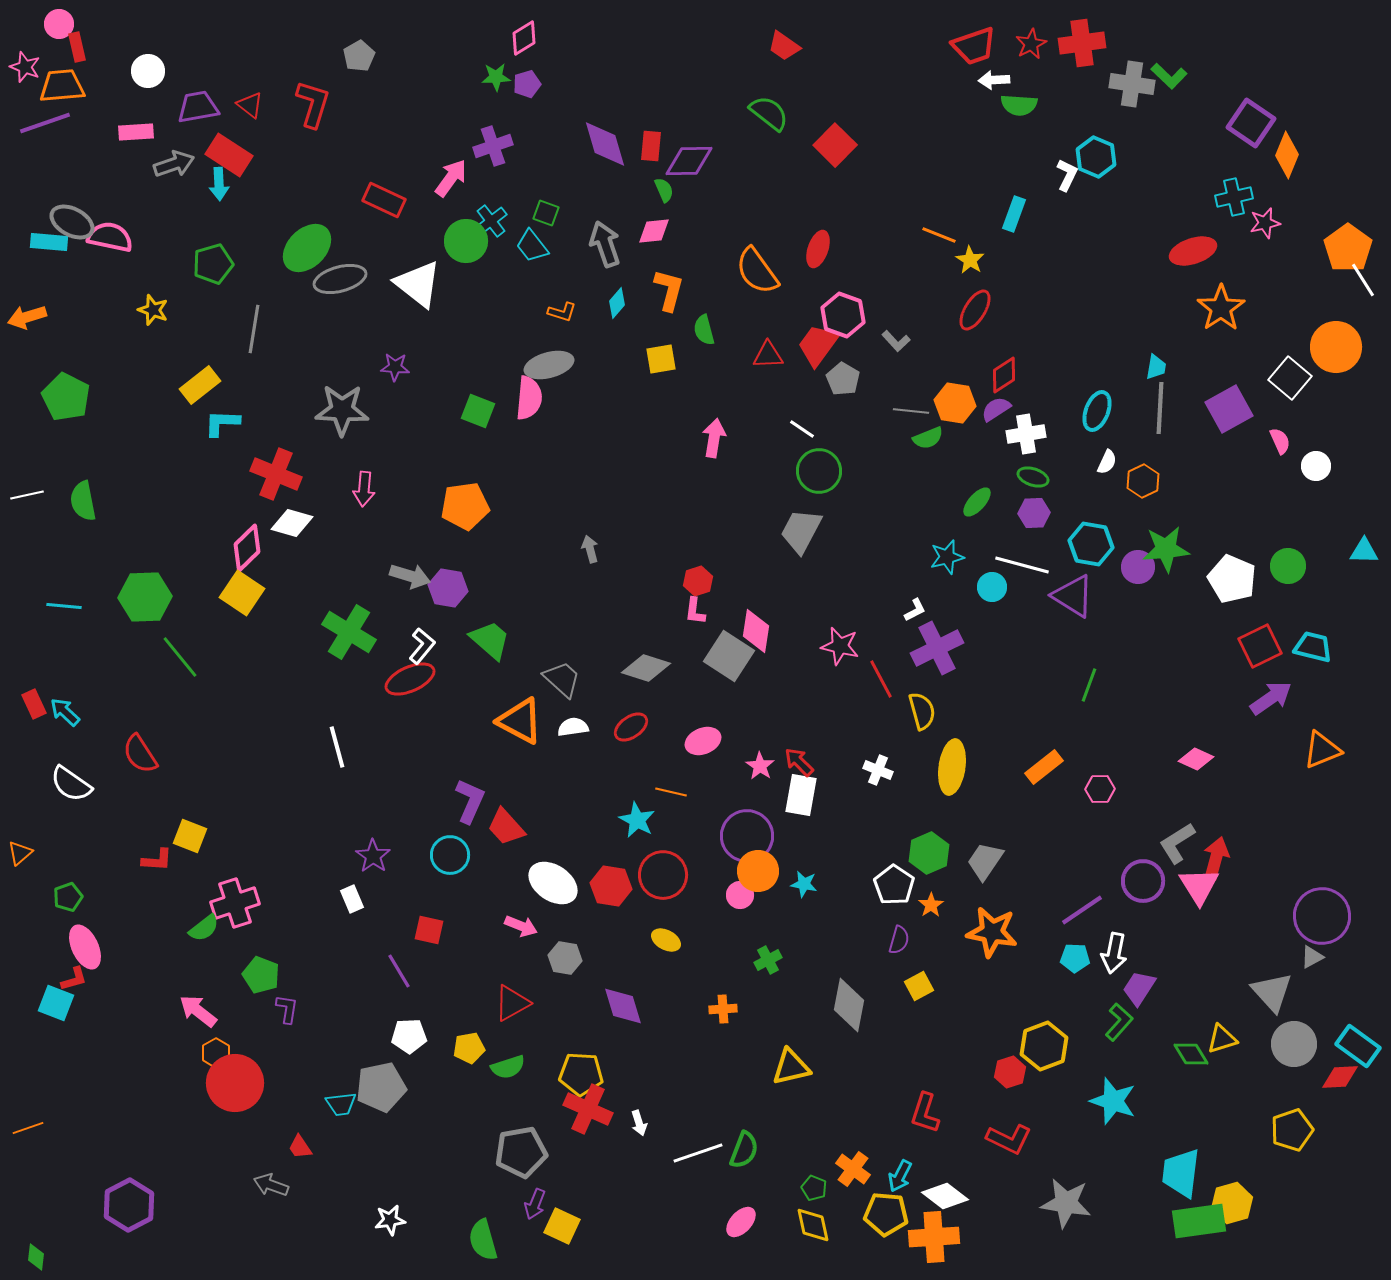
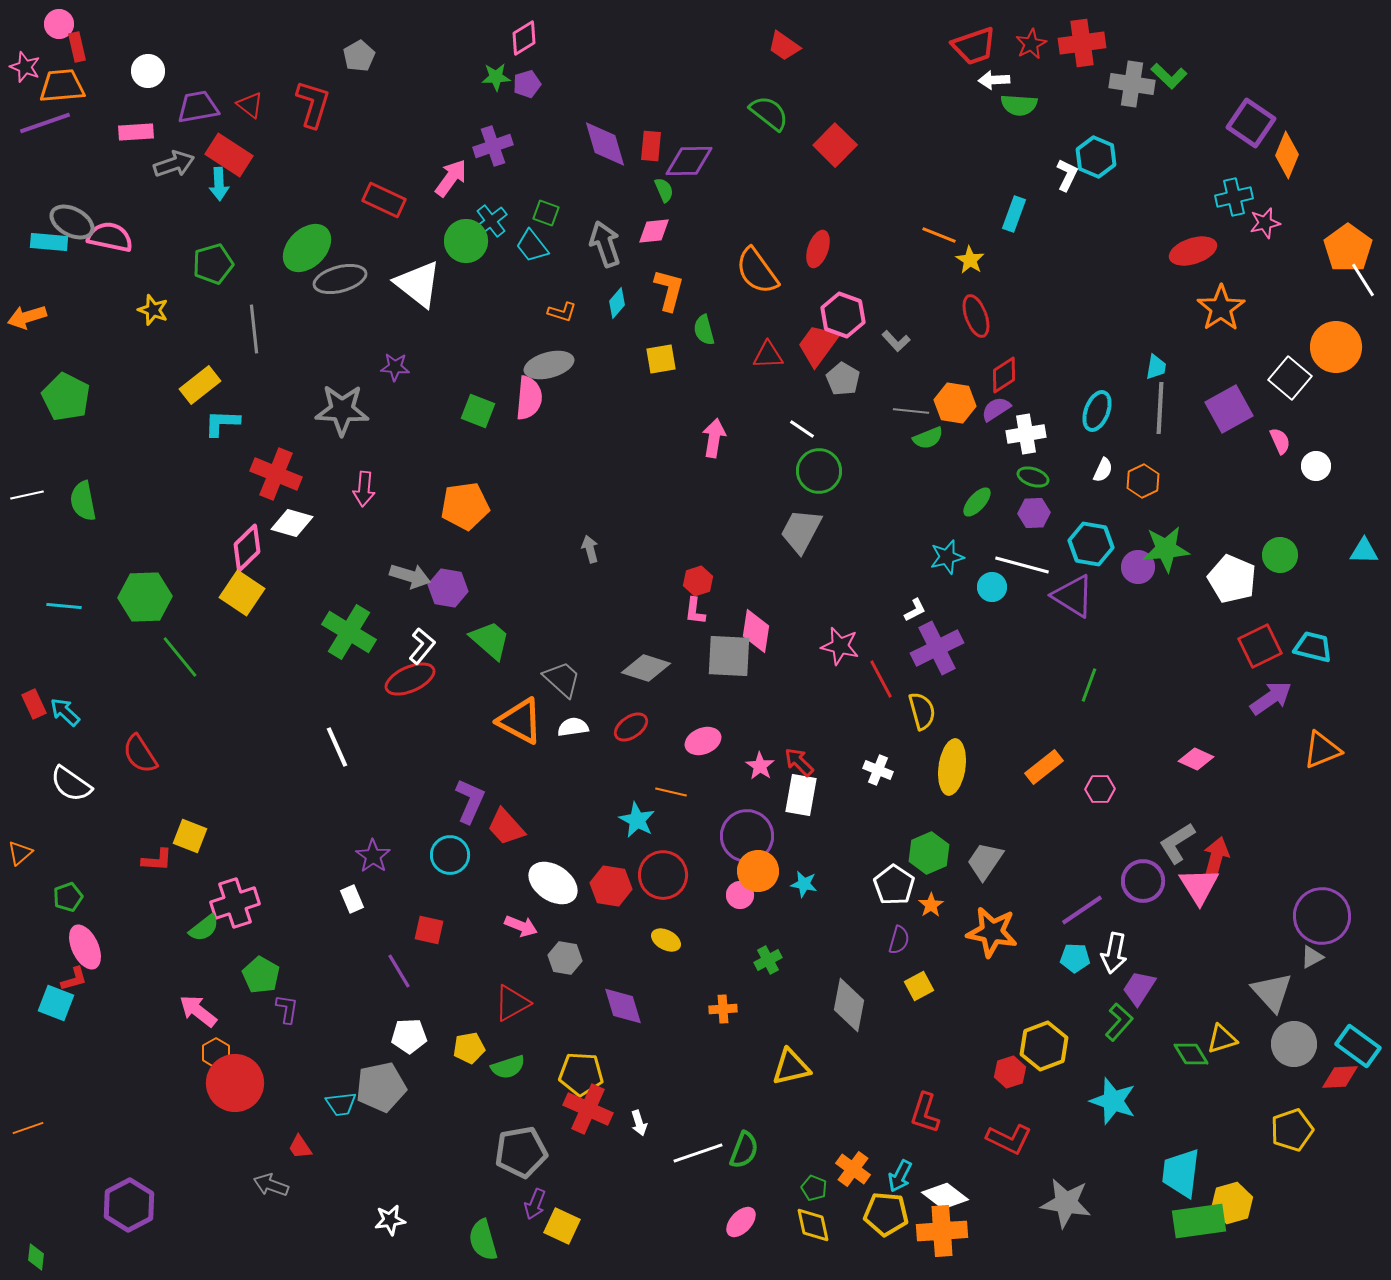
red ellipse at (975, 310): moved 1 px right, 6 px down; rotated 51 degrees counterclockwise
gray line at (254, 329): rotated 15 degrees counterclockwise
white semicircle at (1107, 462): moved 4 px left, 8 px down
green circle at (1288, 566): moved 8 px left, 11 px up
gray square at (729, 656): rotated 30 degrees counterclockwise
white line at (337, 747): rotated 9 degrees counterclockwise
green pentagon at (261, 975): rotated 9 degrees clockwise
orange cross at (934, 1237): moved 8 px right, 6 px up
